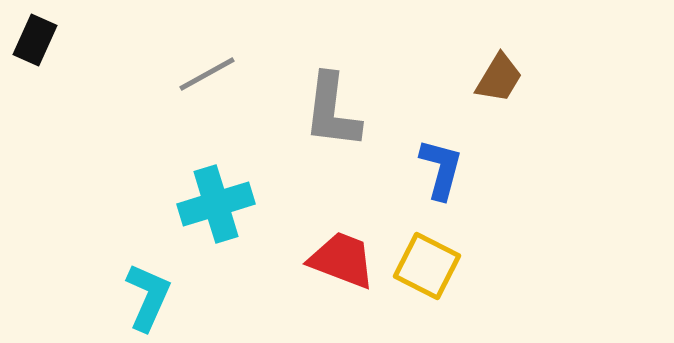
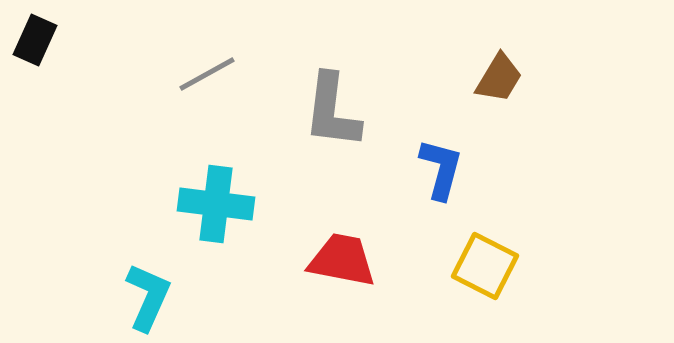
cyan cross: rotated 24 degrees clockwise
red trapezoid: rotated 10 degrees counterclockwise
yellow square: moved 58 px right
